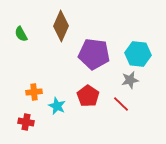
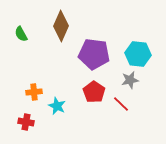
red pentagon: moved 6 px right, 4 px up
